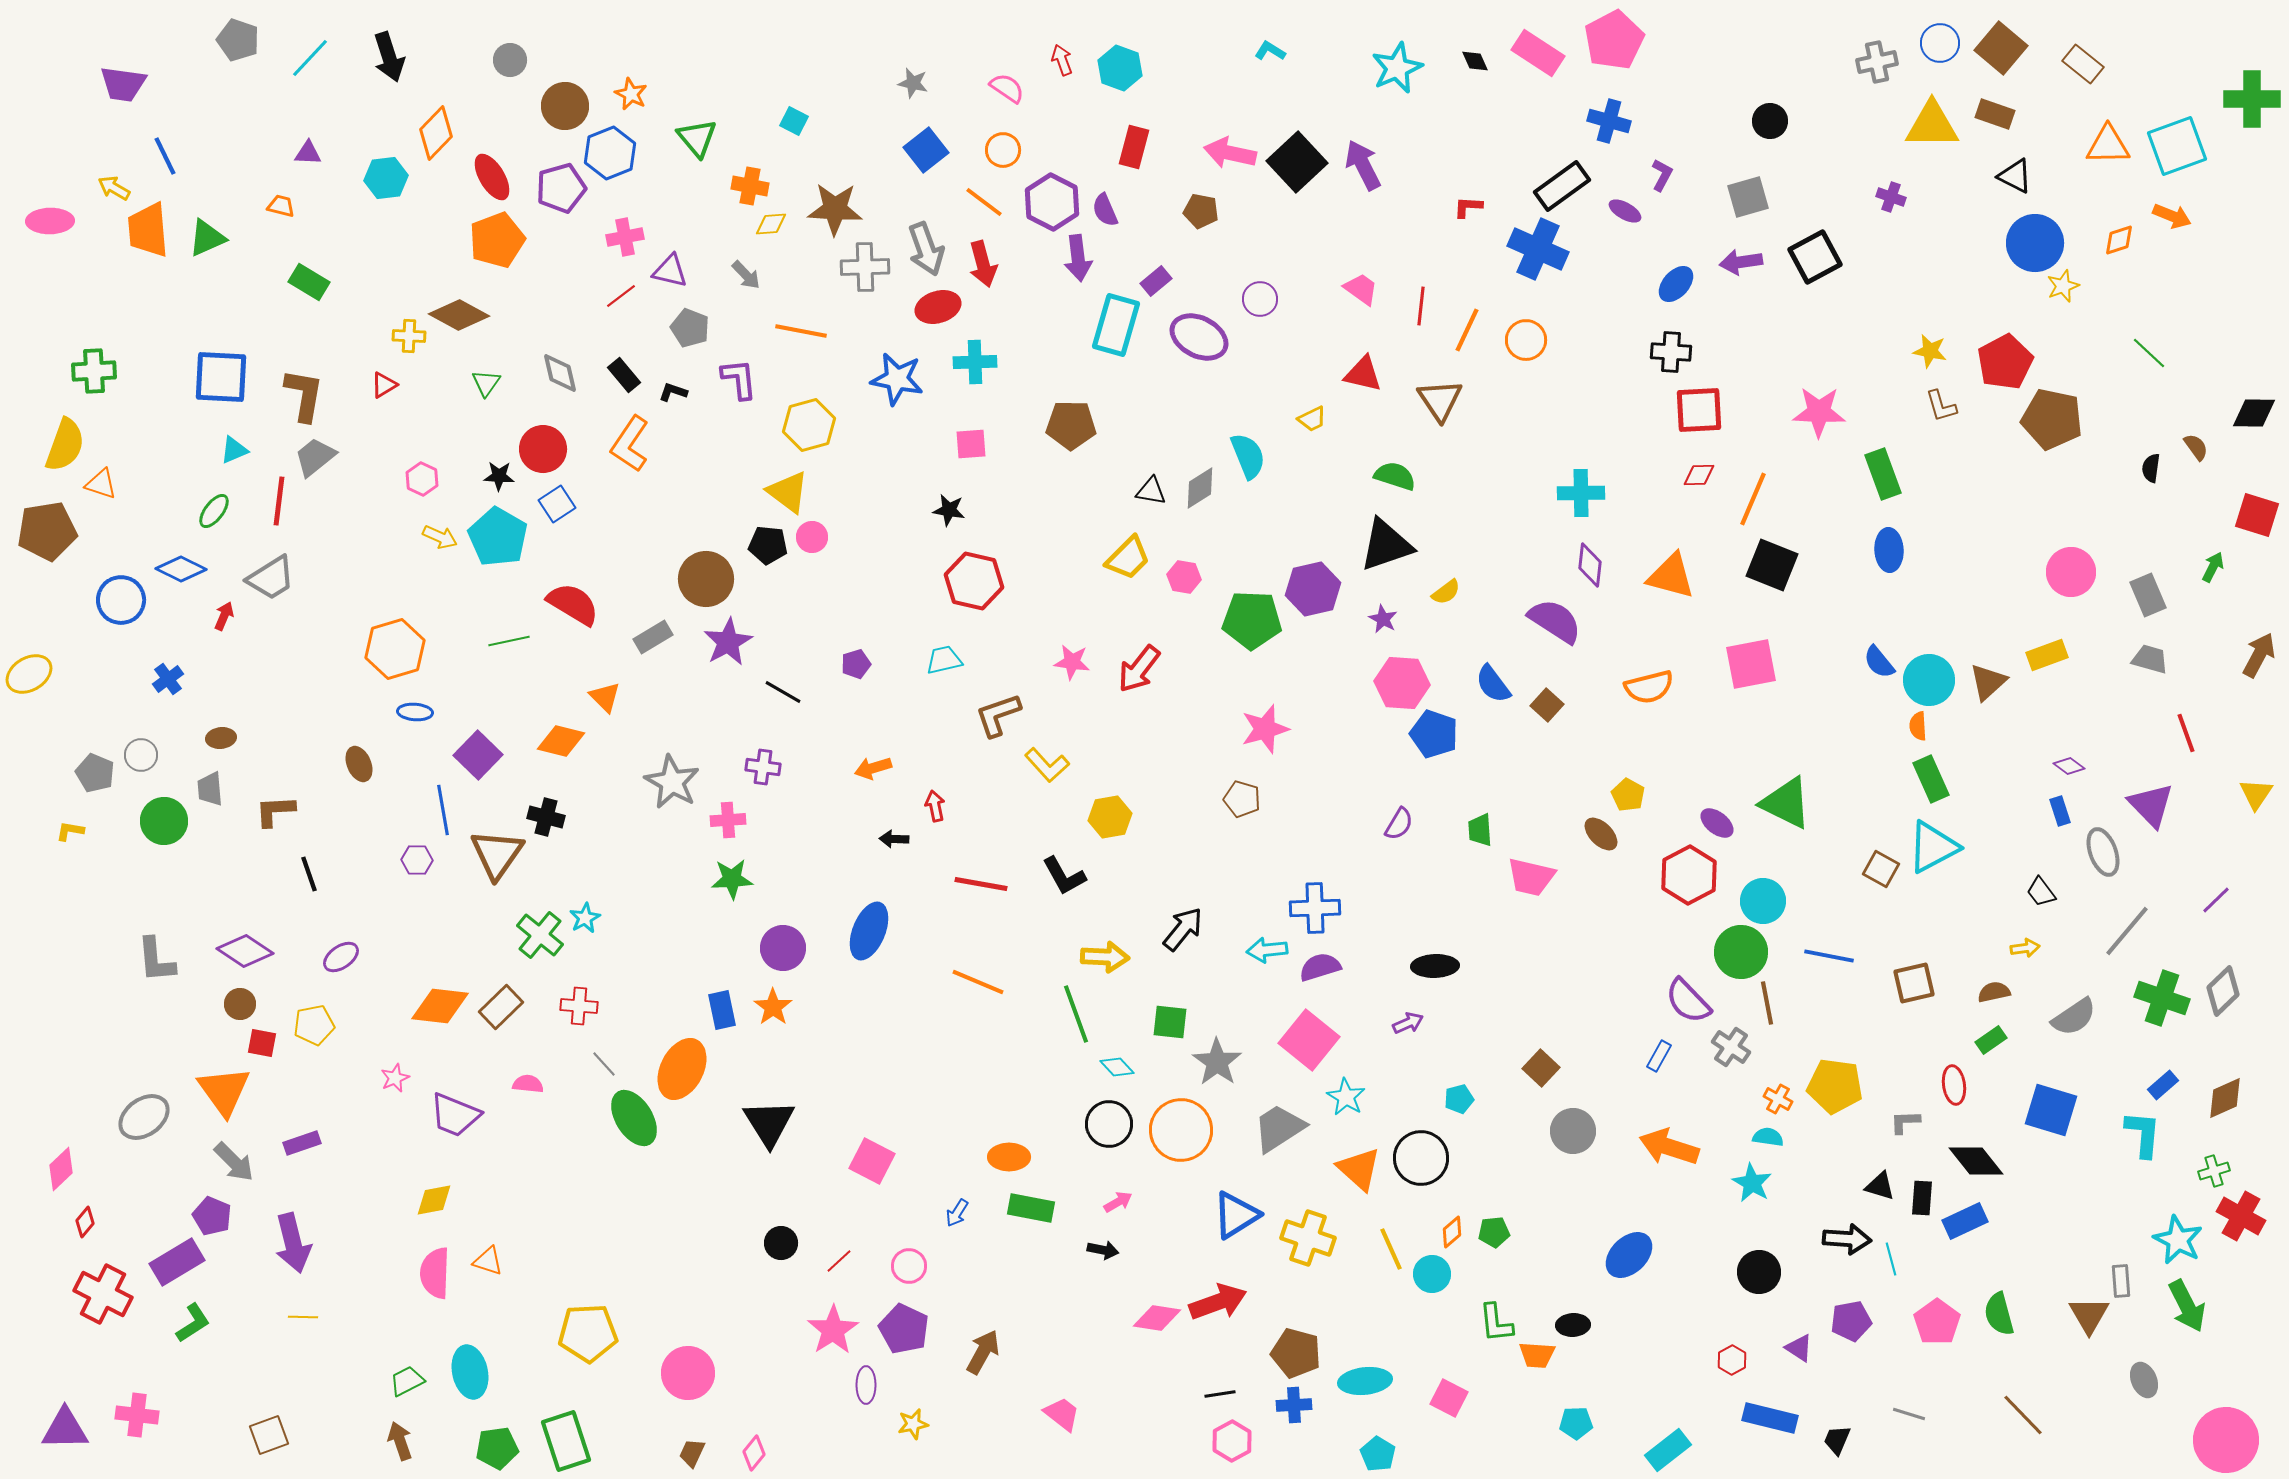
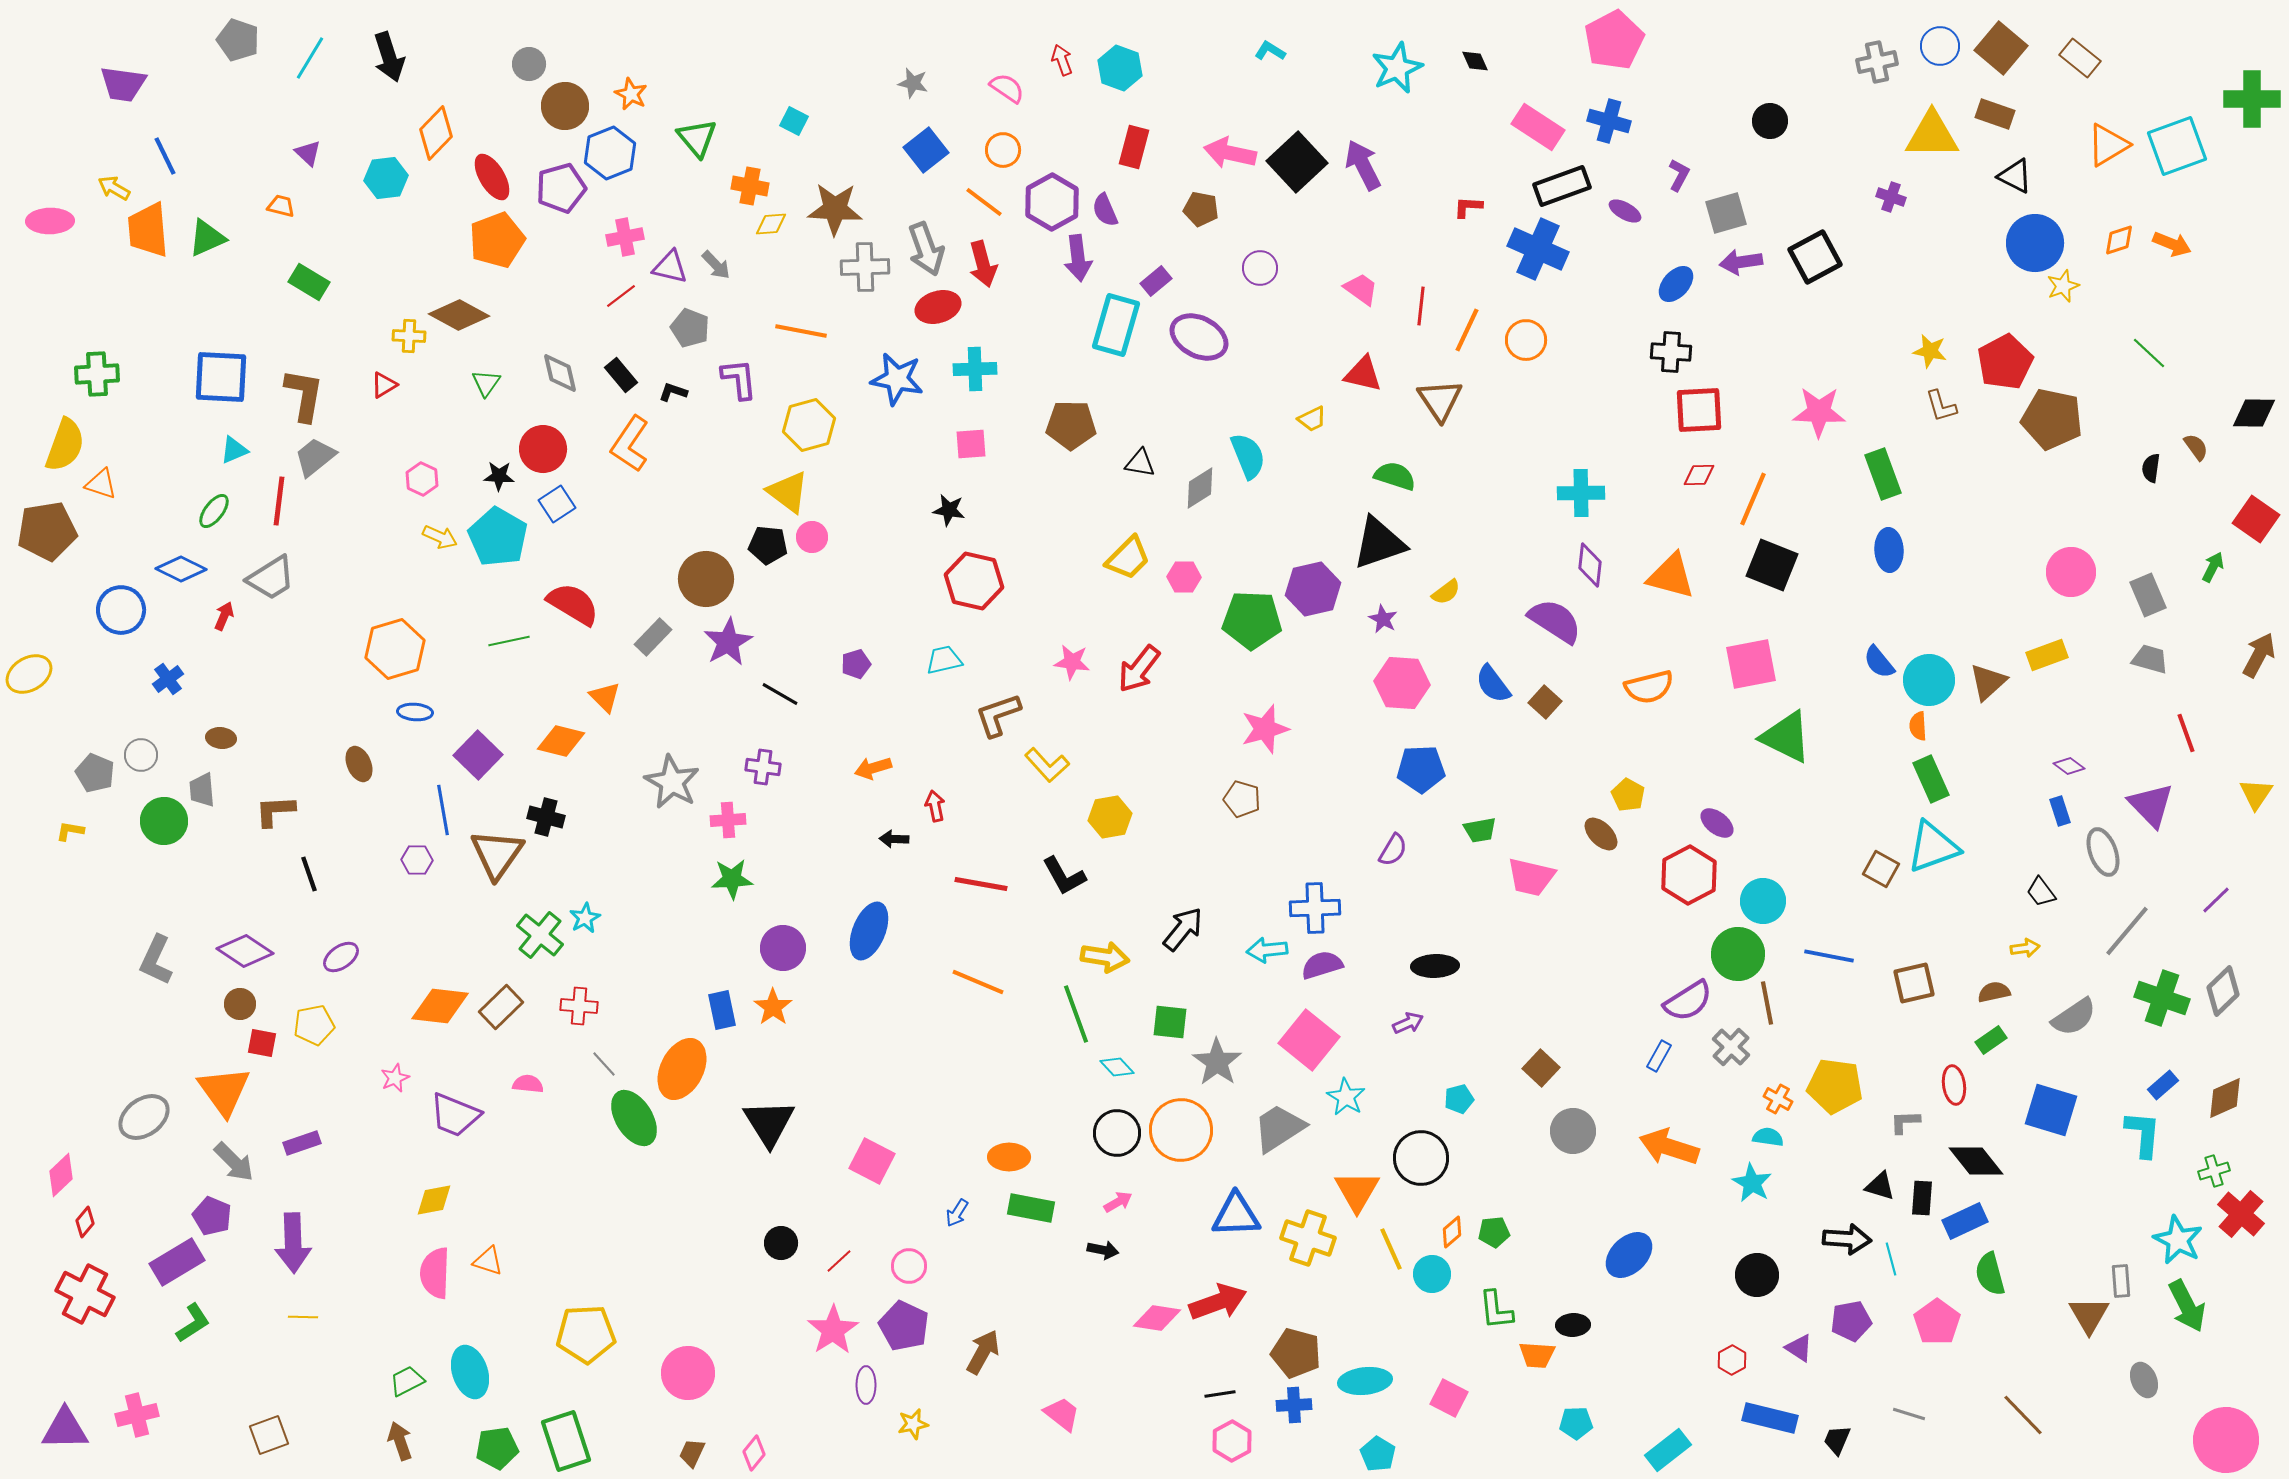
blue circle at (1940, 43): moved 3 px down
pink rectangle at (1538, 53): moved 74 px down
cyan line at (310, 58): rotated 12 degrees counterclockwise
gray circle at (510, 60): moved 19 px right, 4 px down
brown rectangle at (2083, 64): moved 3 px left, 6 px up
yellow triangle at (1932, 125): moved 10 px down
orange triangle at (2108, 145): rotated 30 degrees counterclockwise
purple triangle at (308, 153): rotated 40 degrees clockwise
purple L-shape at (1662, 175): moved 17 px right
black rectangle at (1562, 186): rotated 16 degrees clockwise
gray square at (1748, 197): moved 22 px left, 16 px down
purple hexagon at (1052, 202): rotated 4 degrees clockwise
brown pentagon at (1201, 211): moved 2 px up
orange arrow at (2172, 216): moved 28 px down
purple triangle at (670, 271): moved 4 px up
gray arrow at (746, 275): moved 30 px left, 10 px up
purple circle at (1260, 299): moved 31 px up
cyan cross at (975, 362): moved 7 px down
green cross at (94, 371): moved 3 px right, 3 px down
black rectangle at (624, 375): moved 3 px left
black triangle at (1151, 491): moved 11 px left, 28 px up
red square at (2257, 515): moved 1 px left, 4 px down; rotated 18 degrees clockwise
black triangle at (1386, 545): moved 7 px left, 2 px up
pink hexagon at (1184, 577): rotated 8 degrees counterclockwise
blue circle at (121, 600): moved 10 px down
gray rectangle at (653, 637): rotated 15 degrees counterclockwise
black line at (783, 692): moved 3 px left, 2 px down
brown square at (1547, 705): moved 2 px left, 3 px up
blue pentagon at (1434, 734): moved 13 px left, 35 px down; rotated 21 degrees counterclockwise
brown ellipse at (221, 738): rotated 12 degrees clockwise
gray trapezoid at (210, 789): moved 8 px left, 1 px down
green triangle at (1786, 803): moved 66 px up
purple semicircle at (1399, 824): moved 6 px left, 26 px down
green trapezoid at (1480, 830): rotated 96 degrees counterclockwise
cyan triangle at (1933, 847): rotated 8 degrees clockwise
green circle at (1741, 952): moved 3 px left, 2 px down
yellow arrow at (1105, 957): rotated 6 degrees clockwise
gray L-shape at (156, 960): rotated 30 degrees clockwise
purple semicircle at (1320, 967): moved 2 px right, 2 px up
purple semicircle at (1688, 1001): rotated 78 degrees counterclockwise
gray cross at (1731, 1047): rotated 9 degrees clockwise
black circle at (1109, 1124): moved 8 px right, 9 px down
pink diamond at (61, 1169): moved 6 px down
orange triangle at (1359, 1169): moved 2 px left, 22 px down; rotated 18 degrees clockwise
blue triangle at (1236, 1215): rotated 30 degrees clockwise
red cross at (2241, 1216): moved 2 px up; rotated 12 degrees clockwise
purple arrow at (293, 1243): rotated 12 degrees clockwise
black circle at (1759, 1272): moved 2 px left, 3 px down
red cross at (103, 1294): moved 18 px left
green semicircle at (1999, 1314): moved 9 px left, 40 px up
green L-shape at (1496, 1323): moved 13 px up
purple pentagon at (904, 1329): moved 3 px up
yellow pentagon at (588, 1333): moved 2 px left, 1 px down
cyan ellipse at (470, 1372): rotated 6 degrees counterclockwise
pink cross at (137, 1415): rotated 21 degrees counterclockwise
